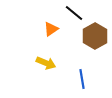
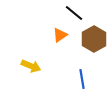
orange triangle: moved 9 px right, 6 px down
brown hexagon: moved 1 px left, 3 px down
yellow arrow: moved 15 px left, 3 px down
